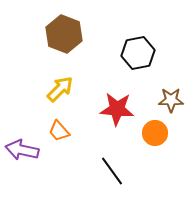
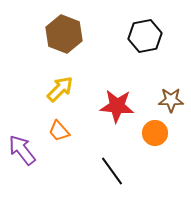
black hexagon: moved 7 px right, 17 px up
red star: moved 3 px up
purple arrow: rotated 40 degrees clockwise
